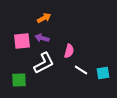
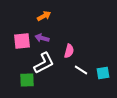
orange arrow: moved 2 px up
green square: moved 8 px right
